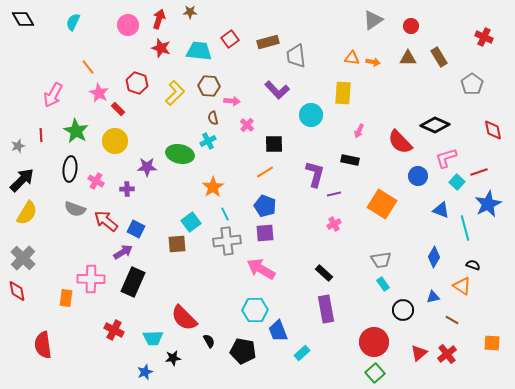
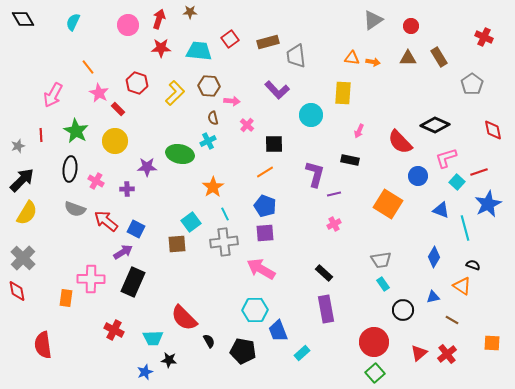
red star at (161, 48): rotated 18 degrees counterclockwise
orange square at (382, 204): moved 6 px right
gray cross at (227, 241): moved 3 px left, 1 px down
black star at (173, 358): moved 4 px left, 2 px down; rotated 14 degrees clockwise
